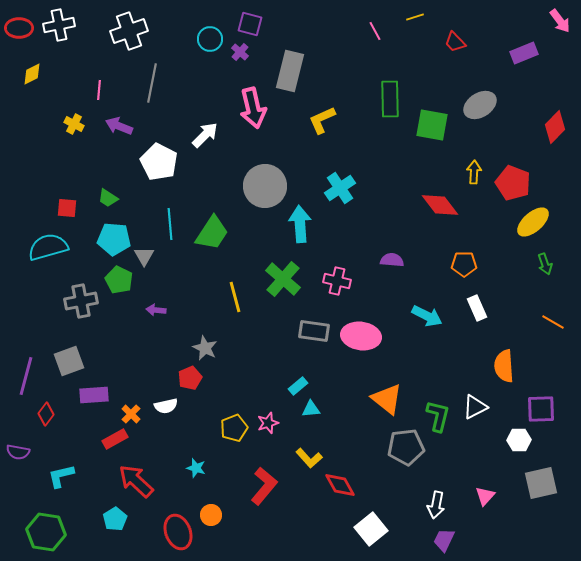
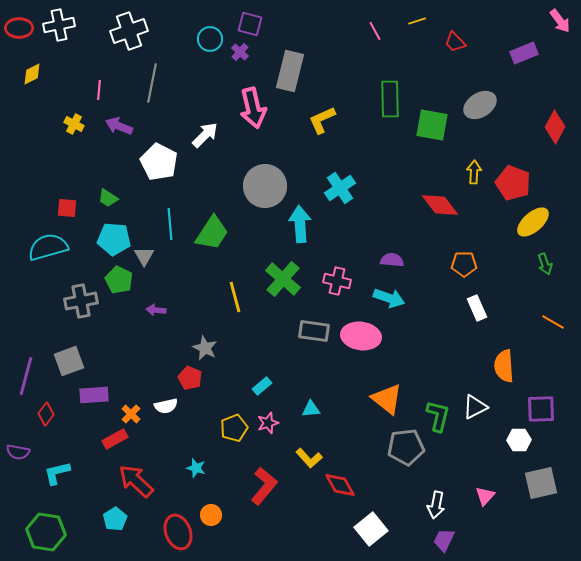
yellow line at (415, 17): moved 2 px right, 4 px down
red diamond at (555, 127): rotated 16 degrees counterclockwise
cyan arrow at (427, 316): moved 38 px left, 18 px up; rotated 8 degrees counterclockwise
red pentagon at (190, 378): rotated 25 degrees counterclockwise
cyan rectangle at (298, 386): moved 36 px left
cyan L-shape at (61, 476): moved 4 px left, 3 px up
